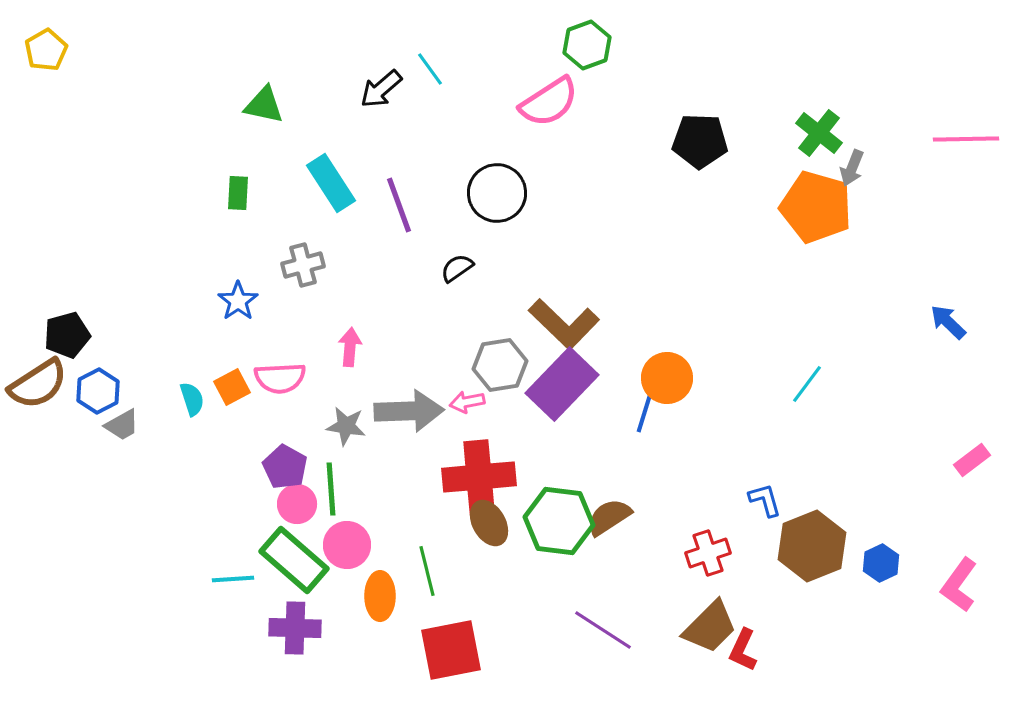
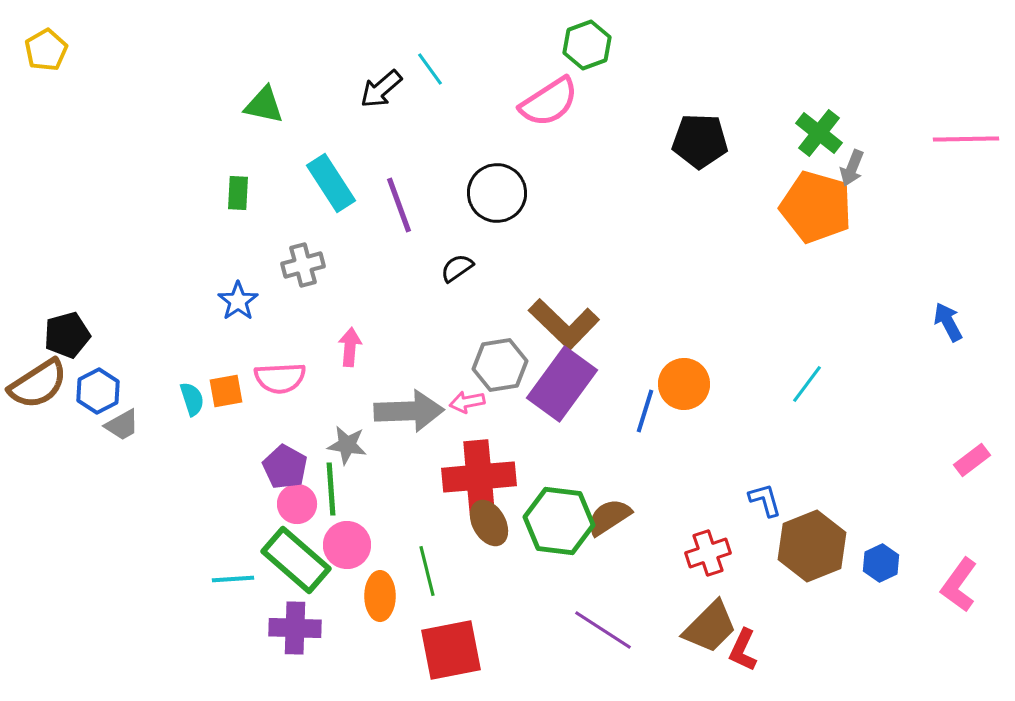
blue arrow at (948, 322): rotated 18 degrees clockwise
orange circle at (667, 378): moved 17 px right, 6 px down
purple rectangle at (562, 384): rotated 8 degrees counterclockwise
orange square at (232, 387): moved 6 px left, 4 px down; rotated 18 degrees clockwise
gray star at (346, 426): moved 1 px right, 19 px down
green rectangle at (294, 560): moved 2 px right
